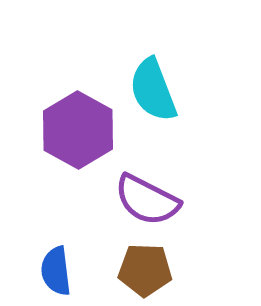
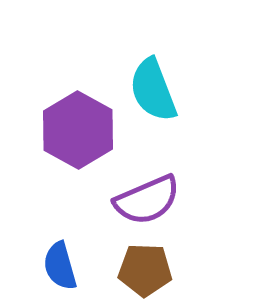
purple semicircle: rotated 50 degrees counterclockwise
blue semicircle: moved 4 px right, 5 px up; rotated 9 degrees counterclockwise
